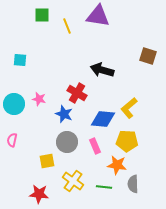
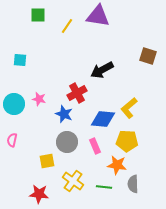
green square: moved 4 px left
yellow line: rotated 56 degrees clockwise
black arrow: rotated 45 degrees counterclockwise
red cross: rotated 30 degrees clockwise
